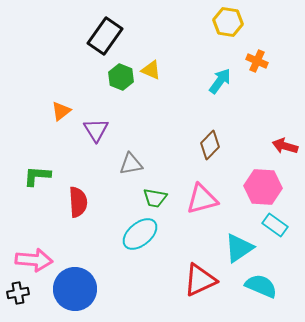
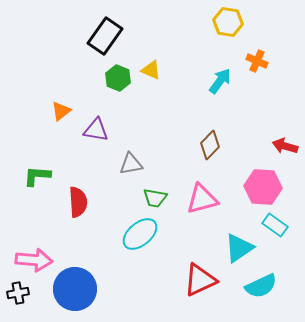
green hexagon: moved 3 px left, 1 px down
purple triangle: rotated 48 degrees counterclockwise
cyan semicircle: rotated 132 degrees clockwise
